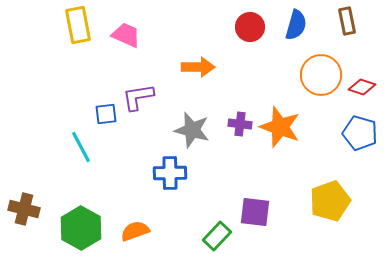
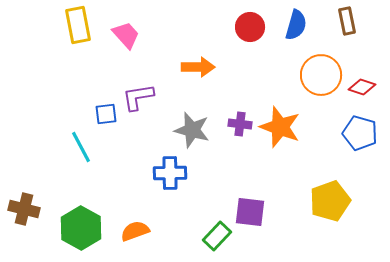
pink trapezoid: rotated 24 degrees clockwise
purple square: moved 5 px left
